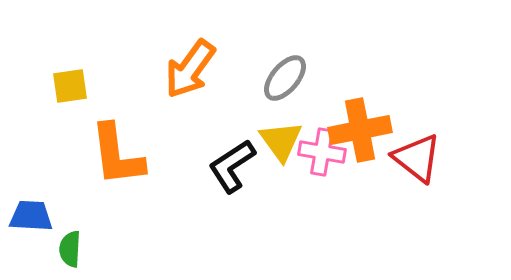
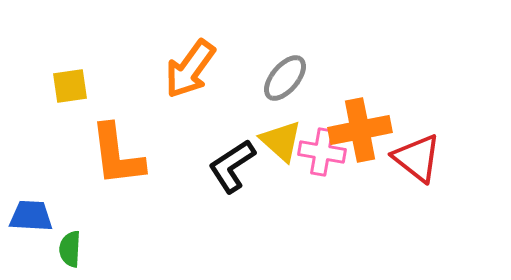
yellow triangle: rotated 12 degrees counterclockwise
